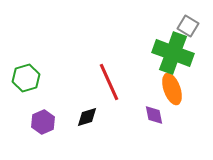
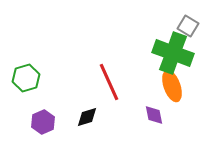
orange ellipse: moved 3 px up
